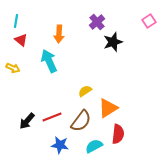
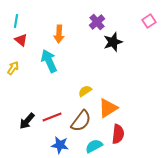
yellow arrow: rotated 80 degrees counterclockwise
